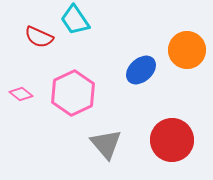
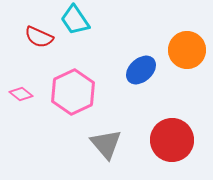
pink hexagon: moved 1 px up
